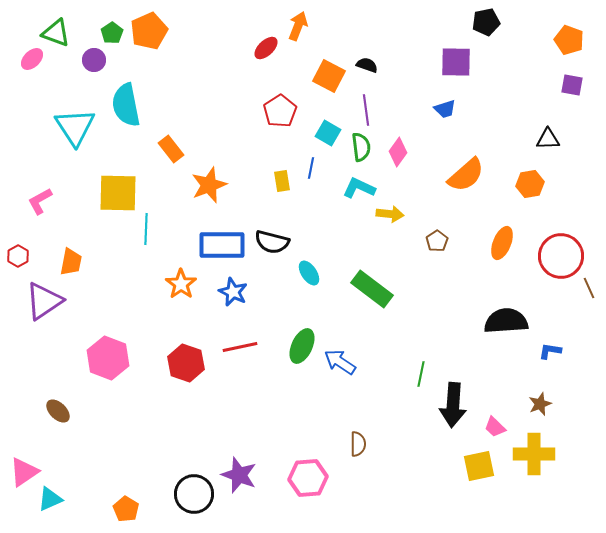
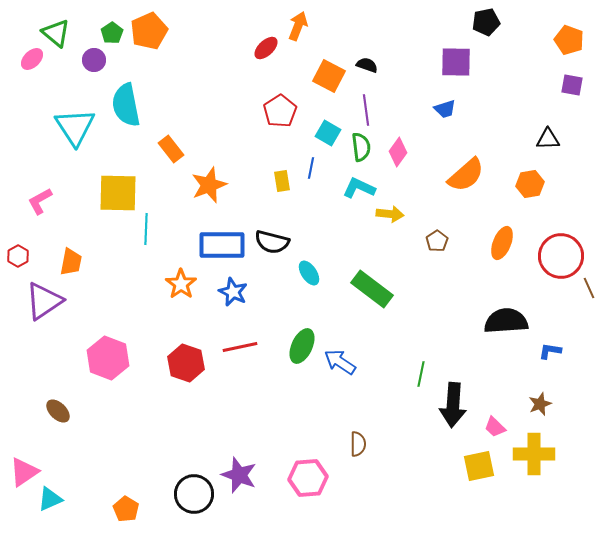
green triangle at (56, 33): rotated 20 degrees clockwise
